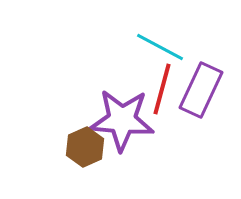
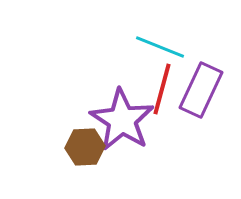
cyan line: rotated 6 degrees counterclockwise
purple star: rotated 28 degrees clockwise
brown hexagon: rotated 21 degrees clockwise
